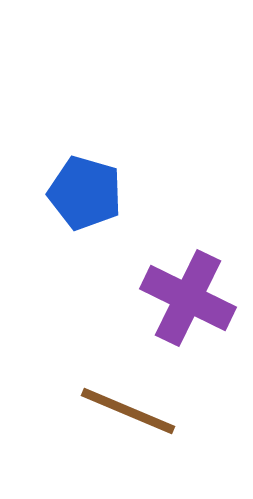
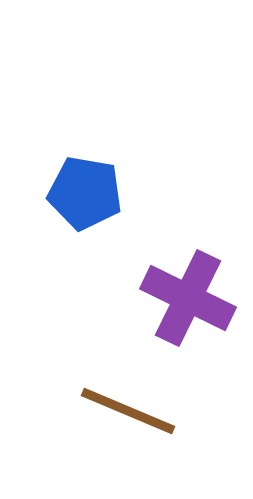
blue pentagon: rotated 6 degrees counterclockwise
